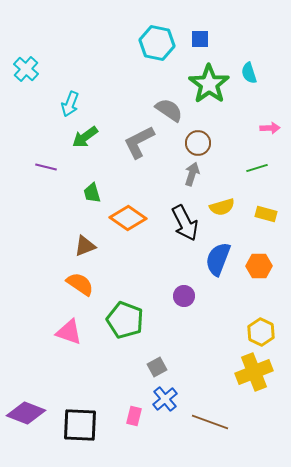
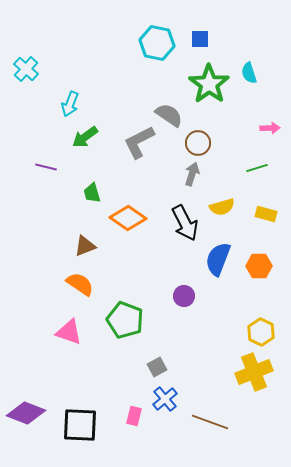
gray semicircle: moved 5 px down
